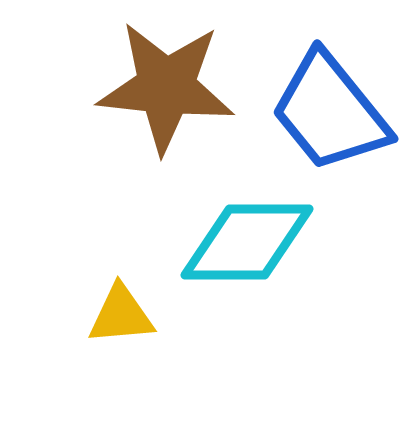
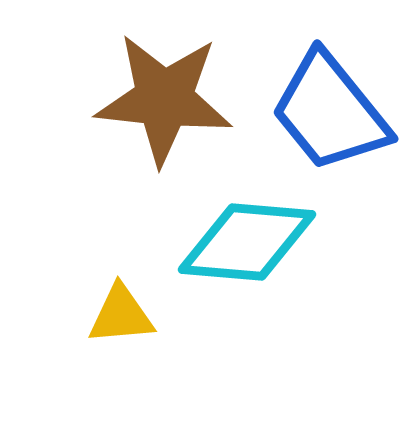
brown star: moved 2 px left, 12 px down
cyan diamond: rotated 5 degrees clockwise
